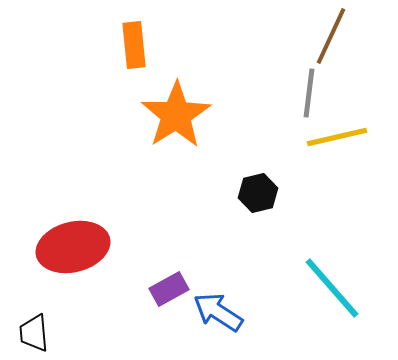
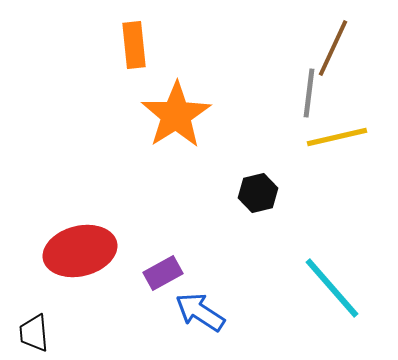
brown line: moved 2 px right, 12 px down
red ellipse: moved 7 px right, 4 px down
purple rectangle: moved 6 px left, 16 px up
blue arrow: moved 18 px left
